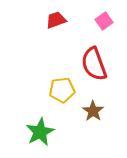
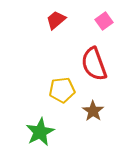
red trapezoid: rotated 20 degrees counterclockwise
